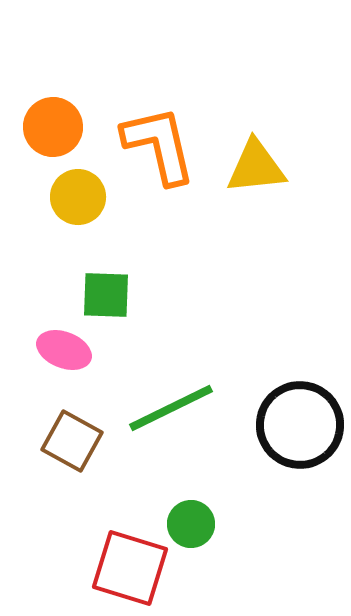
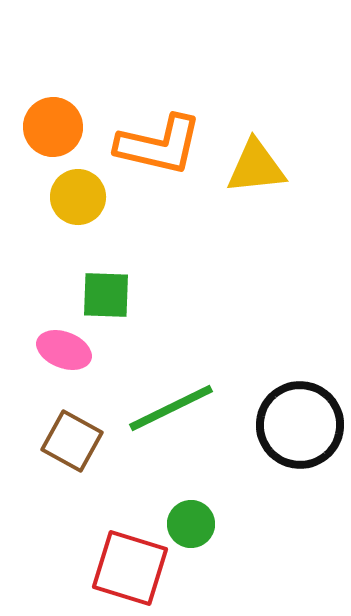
orange L-shape: rotated 116 degrees clockwise
